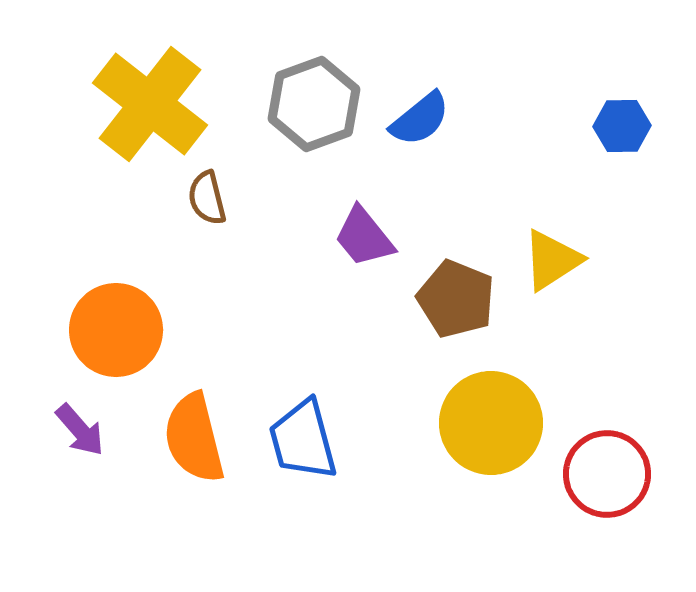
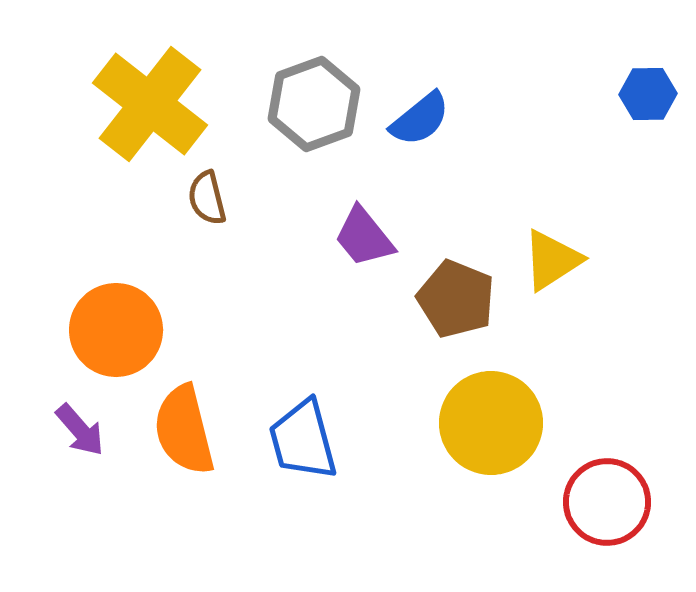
blue hexagon: moved 26 px right, 32 px up
orange semicircle: moved 10 px left, 8 px up
red circle: moved 28 px down
